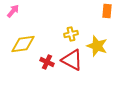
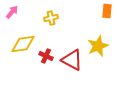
pink arrow: moved 1 px left, 1 px down
yellow cross: moved 20 px left, 16 px up
yellow star: moved 1 px right; rotated 30 degrees clockwise
red cross: moved 1 px left, 6 px up
